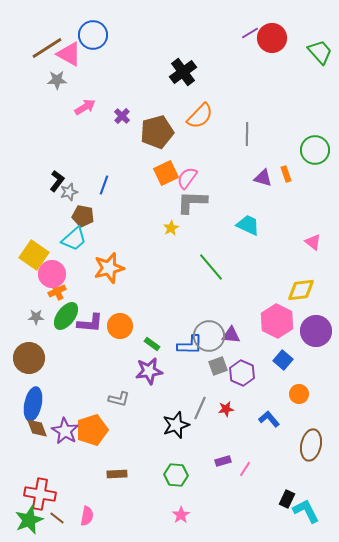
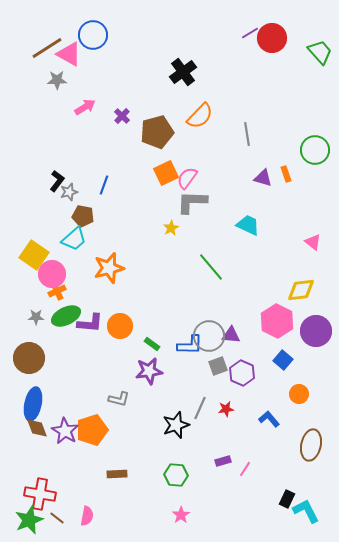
gray line at (247, 134): rotated 10 degrees counterclockwise
green ellipse at (66, 316): rotated 28 degrees clockwise
